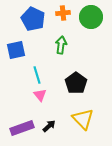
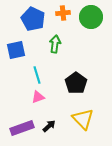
green arrow: moved 6 px left, 1 px up
pink triangle: moved 2 px left, 2 px down; rotated 48 degrees clockwise
